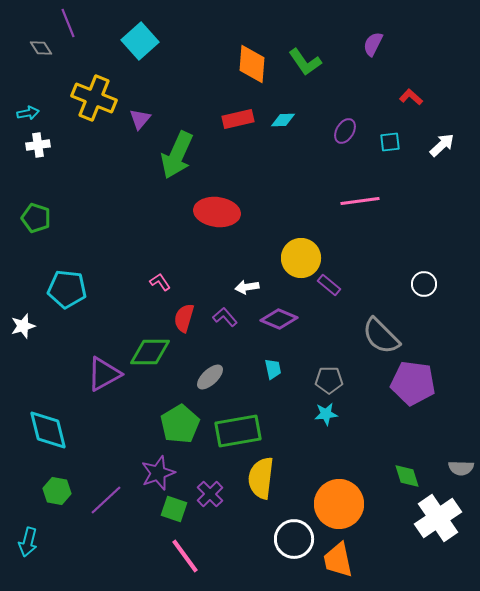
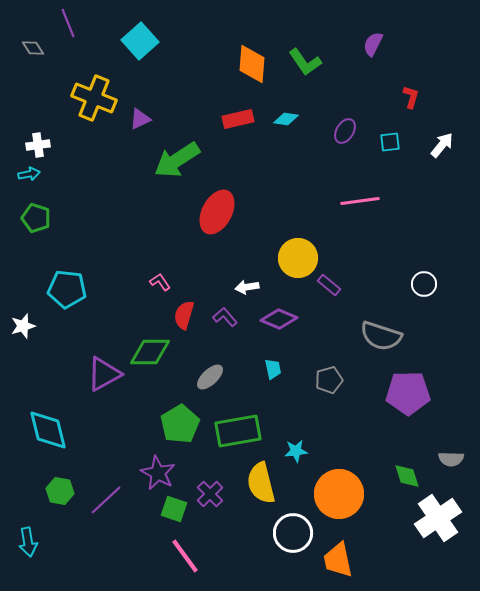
gray diamond at (41, 48): moved 8 px left
red L-shape at (411, 97): rotated 65 degrees clockwise
cyan arrow at (28, 113): moved 1 px right, 61 px down
purple triangle at (140, 119): rotated 25 degrees clockwise
cyan diamond at (283, 120): moved 3 px right, 1 px up; rotated 10 degrees clockwise
white arrow at (442, 145): rotated 8 degrees counterclockwise
green arrow at (177, 155): moved 5 px down; rotated 33 degrees clockwise
red ellipse at (217, 212): rotated 69 degrees counterclockwise
yellow circle at (301, 258): moved 3 px left
red semicircle at (184, 318): moved 3 px up
gray semicircle at (381, 336): rotated 27 degrees counterclockwise
gray pentagon at (329, 380): rotated 16 degrees counterclockwise
purple pentagon at (413, 383): moved 5 px left, 10 px down; rotated 9 degrees counterclockwise
cyan star at (326, 414): moved 30 px left, 37 px down
gray semicircle at (461, 468): moved 10 px left, 9 px up
purple star at (158, 473): rotated 24 degrees counterclockwise
yellow semicircle at (261, 478): moved 5 px down; rotated 21 degrees counterclockwise
green hexagon at (57, 491): moved 3 px right
orange circle at (339, 504): moved 10 px up
white circle at (294, 539): moved 1 px left, 6 px up
cyan arrow at (28, 542): rotated 24 degrees counterclockwise
